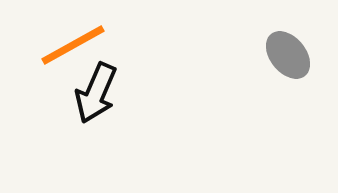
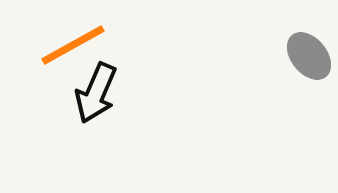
gray ellipse: moved 21 px right, 1 px down
